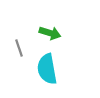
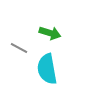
gray line: rotated 42 degrees counterclockwise
